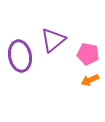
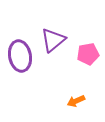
pink pentagon: rotated 20 degrees counterclockwise
orange arrow: moved 14 px left, 21 px down
